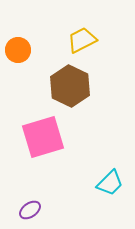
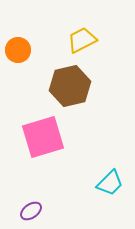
brown hexagon: rotated 21 degrees clockwise
purple ellipse: moved 1 px right, 1 px down
